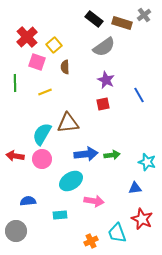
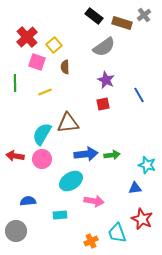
black rectangle: moved 3 px up
cyan star: moved 3 px down
